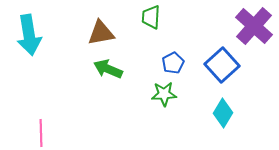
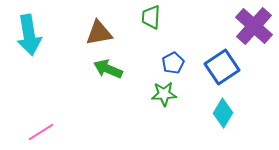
brown triangle: moved 2 px left
blue square: moved 2 px down; rotated 8 degrees clockwise
pink line: moved 1 px up; rotated 60 degrees clockwise
